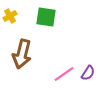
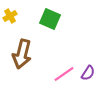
green square: moved 4 px right, 2 px down; rotated 15 degrees clockwise
